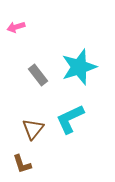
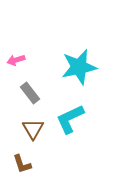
pink arrow: moved 33 px down
cyan star: rotated 6 degrees clockwise
gray rectangle: moved 8 px left, 18 px down
brown triangle: rotated 10 degrees counterclockwise
